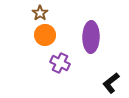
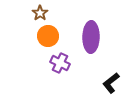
orange circle: moved 3 px right, 1 px down
